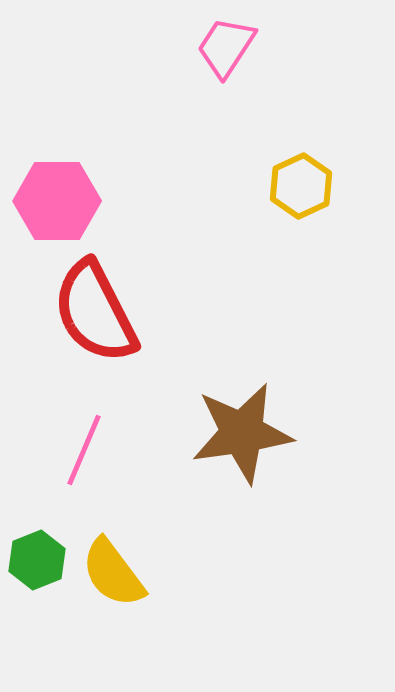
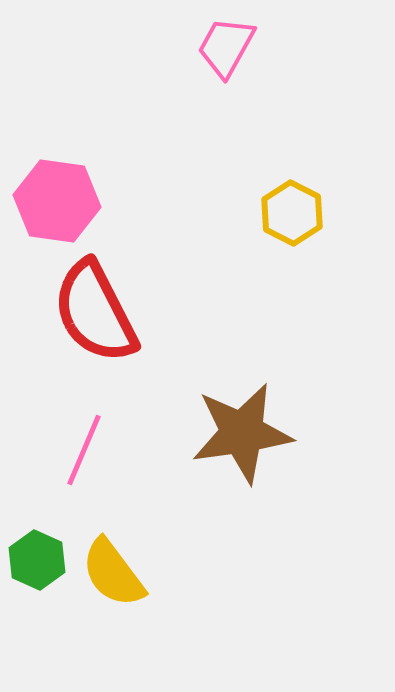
pink trapezoid: rotated 4 degrees counterclockwise
yellow hexagon: moved 9 px left, 27 px down; rotated 8 degrees counterclockwise
pink hexagon: rotated 8 degrees clockwise
green hexagon: rotated 14 degrees counterclockwise
